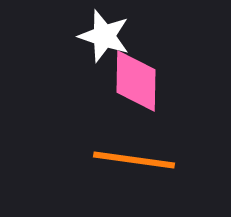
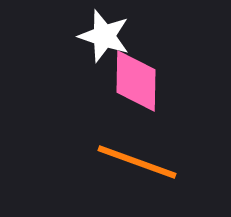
orange line: moved 3 px right, 2 px down; rotated 12 degrees clockwise
